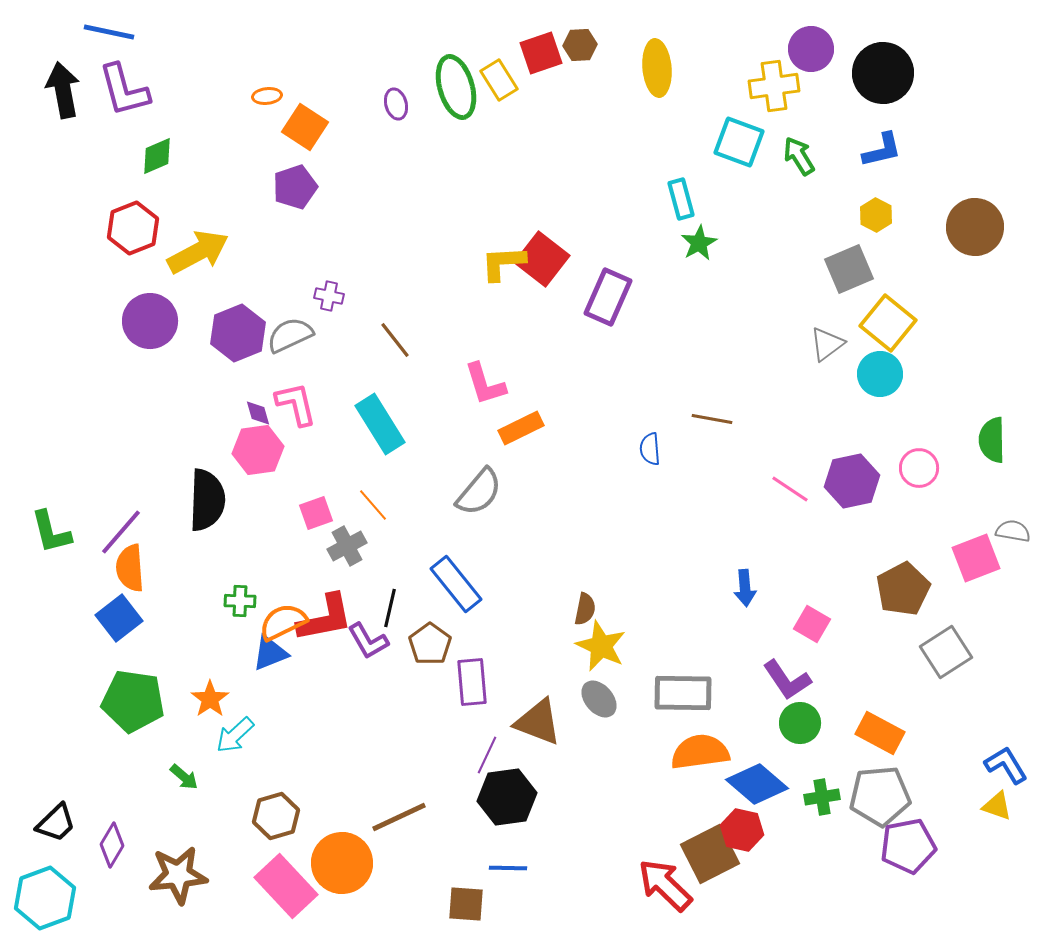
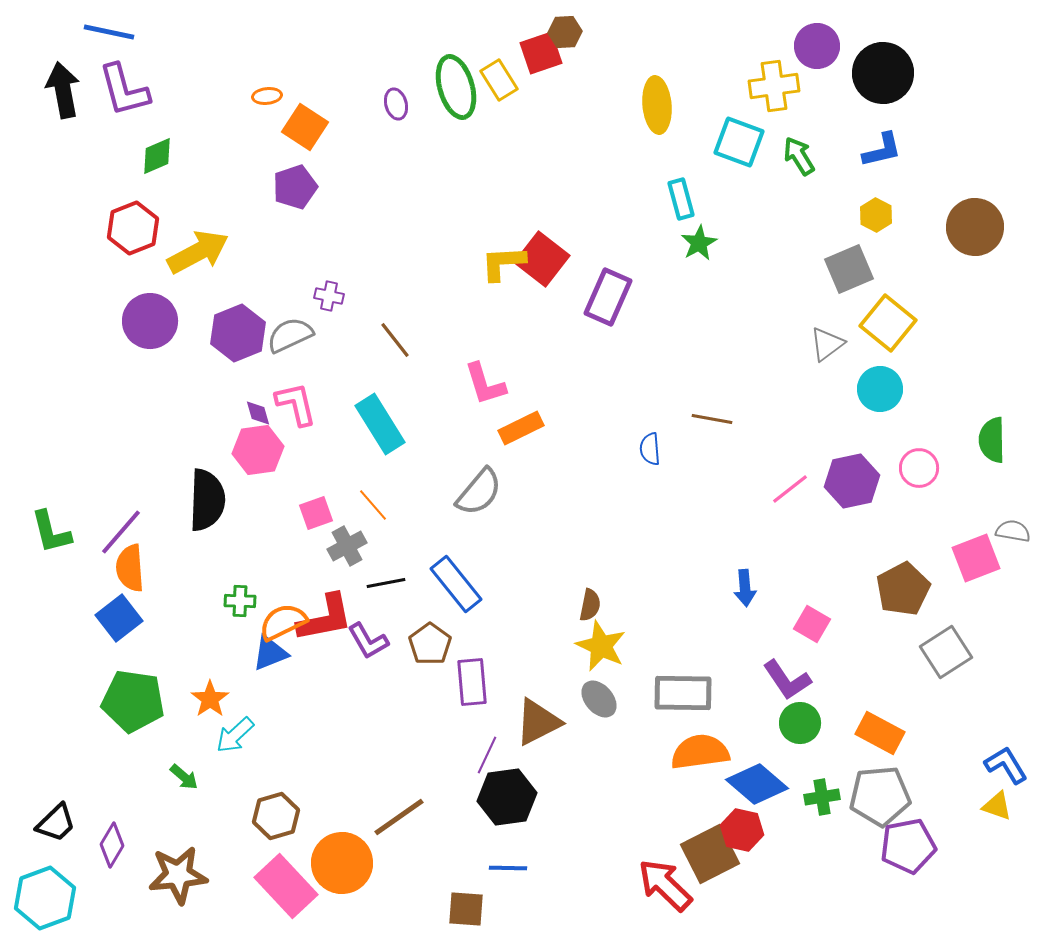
brown hexagon at (580, 45): moved 15 px left, 13 px up
purple circle at (811, 49): moved 6 px right, 3 px up
yellow ellipse at (657, 68): moved 37 px down
cyan circle at (880, 374): moved 15 px down
pink line at (790, 489): rotated 72 degrees counterclockwise
black line at (390, 608): moved 4 px left, 25 px up; rotated 66 degrees clockwise
brown semicircle at (585, 609): moved 5 px right, 4 px up
brown triangle at (538, 722): rotated 48 degrees counterclockwise
brown line at (399, 817): rotated 10 degrees counterclockwise
brown square at (466, 904): moved 5 px down
